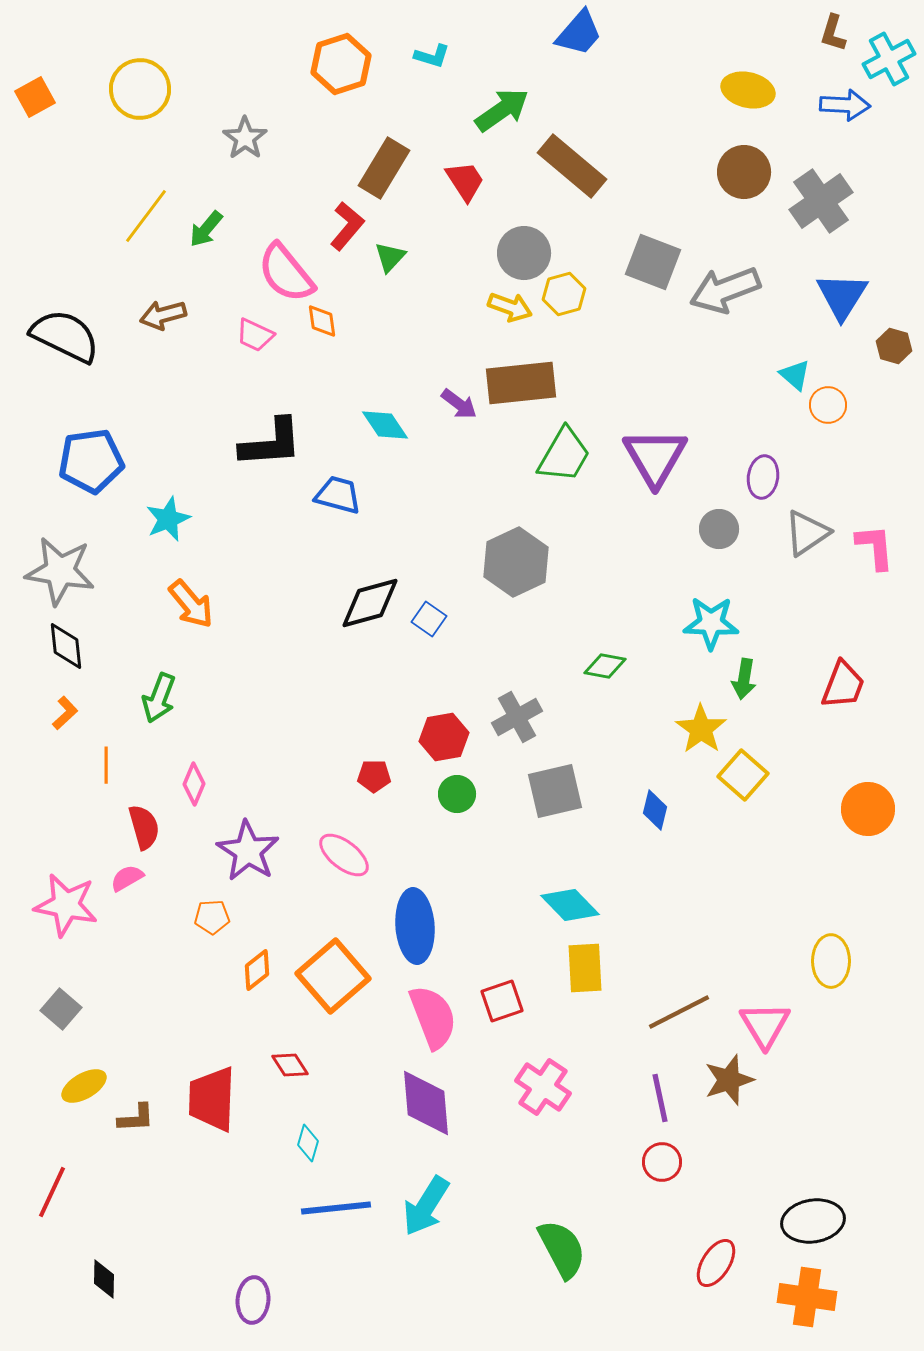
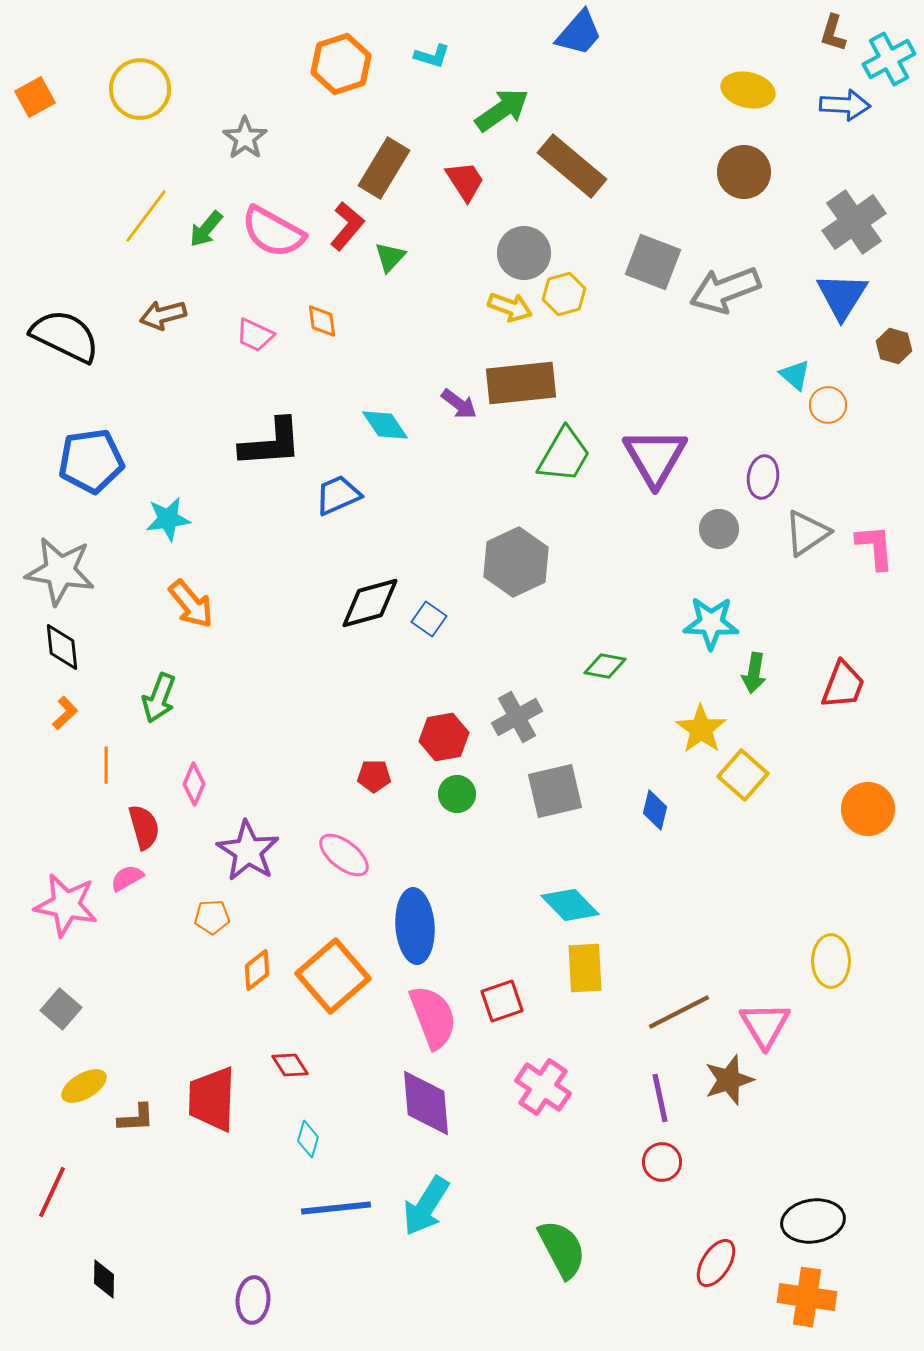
gray cross at (821, 201): moved 33 px right, 21 px down
pink semicircle at (286, 273): moved 13 px left, 41 px up; rotated 22 degrees counterclockwise
blue trapezoid at (338, 495): rotated 39 degrees counterclockwise
cyan star at (168, 519): rotated 15 degrees clockwise
black diamond at (66, 646): moved 4 px left, 1 px down
green arrow at (744, 679): moved 10 px right, 6 px up
cyan diamond at (308, 1143): moved 4 px up
